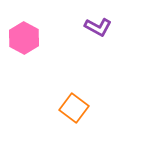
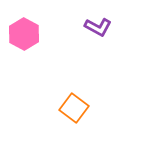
pink hexagon: moved 4 px up
